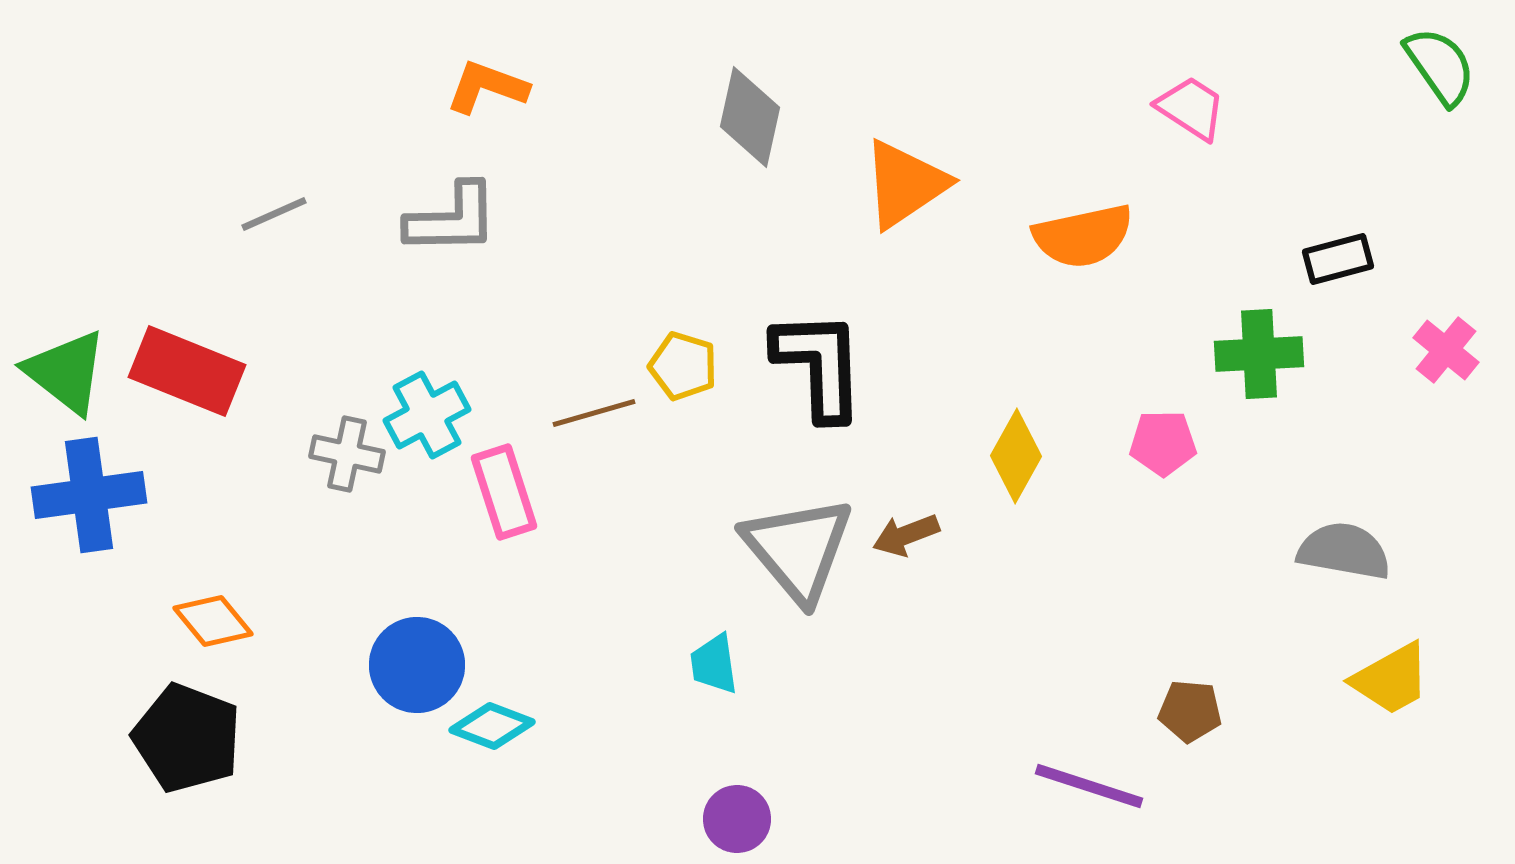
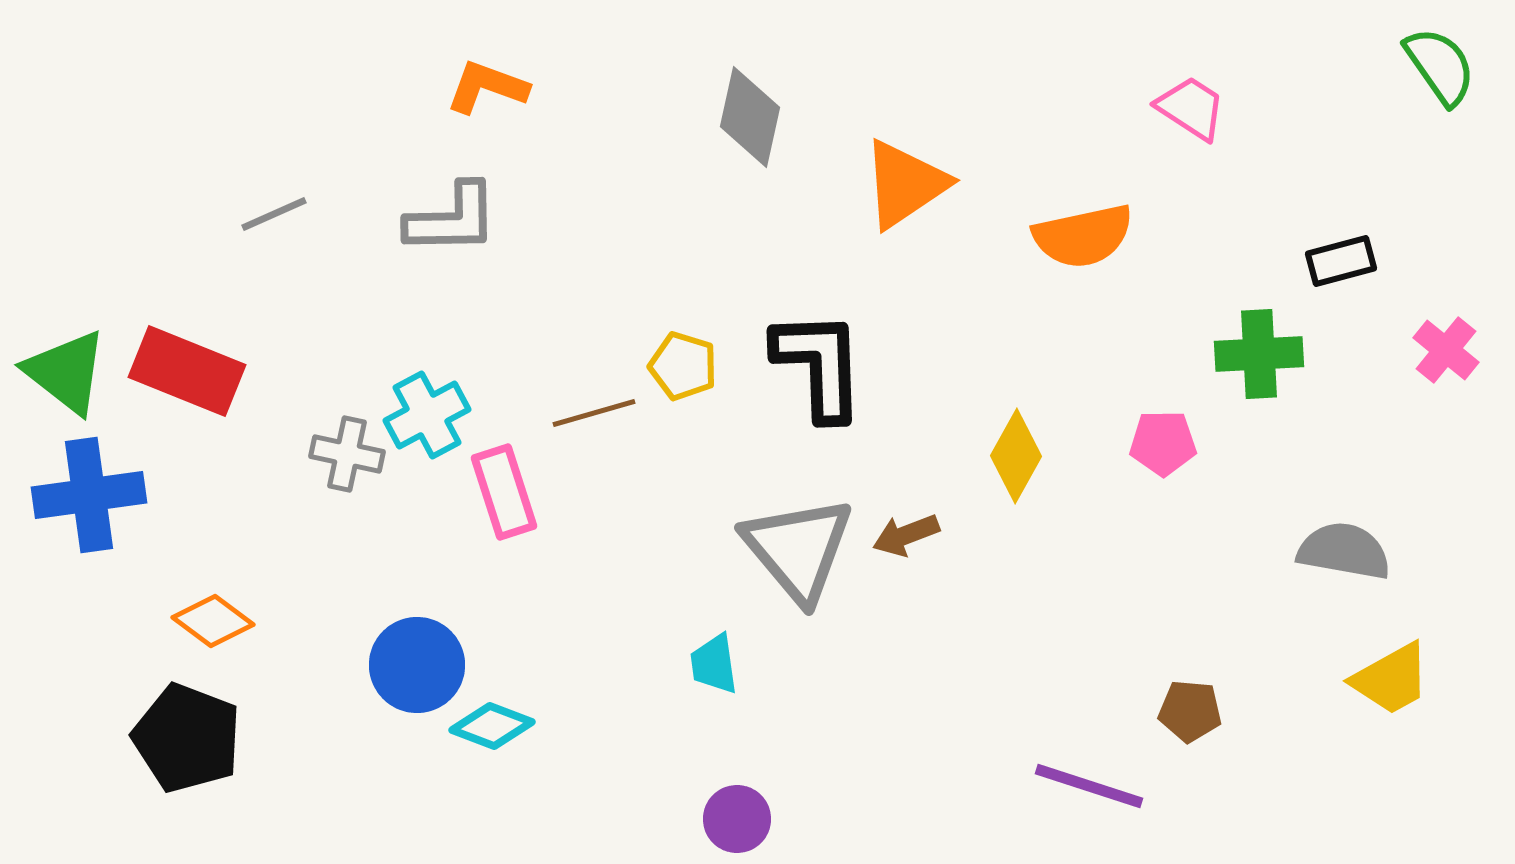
black rectangle: moved 3 px right, 2 px down
orange diamond: rotated 14 degrees counterclockwise
